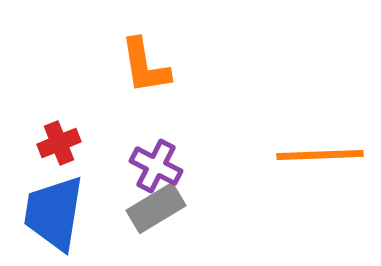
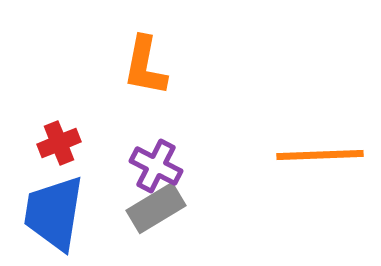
orange L-shape: rotated 20 degrees clockwise
